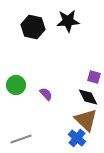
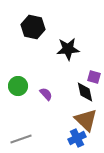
black star: moved 28 px down
green circle: moved 2 px right, 1 px down
black diamond: moved 3 px left, 5 px up; rotated 15 degrees clockwise
blue cross: rotated 24 degrees clockwise
